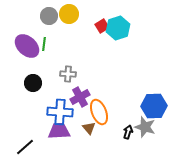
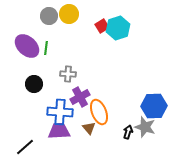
green line: moved 2 px right, 4 px down
black circle: moved 1 px right, 1 px down
